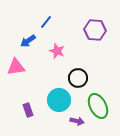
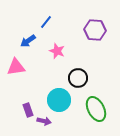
green ellipse: moved 2 px left, 3 px down
purple arrow: moved 33 px left
